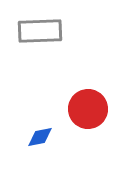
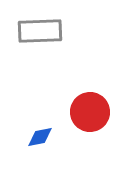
red circle: moved 2 px right, 3 px down
